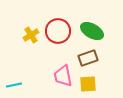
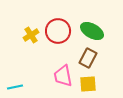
brown rectangle: rotated 42 degrees counterclockwise
cyan line: moved 1 px right, 2 px down
